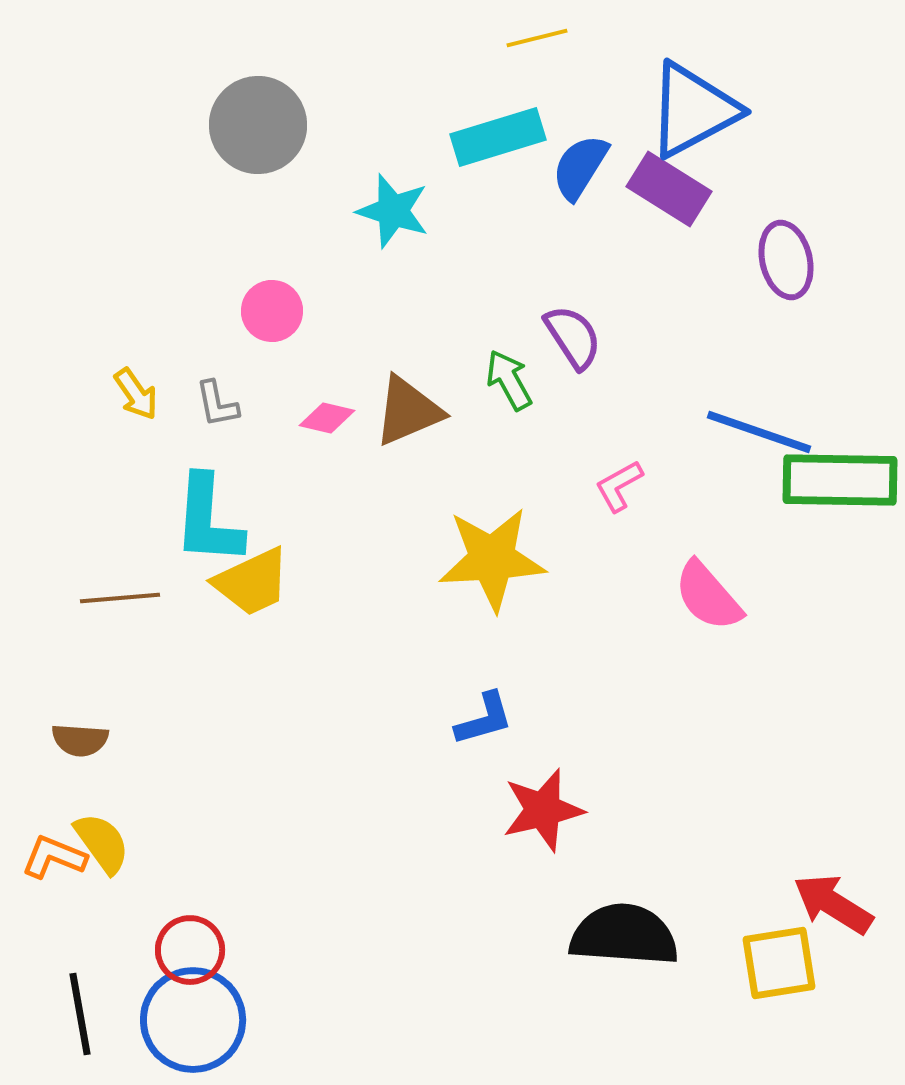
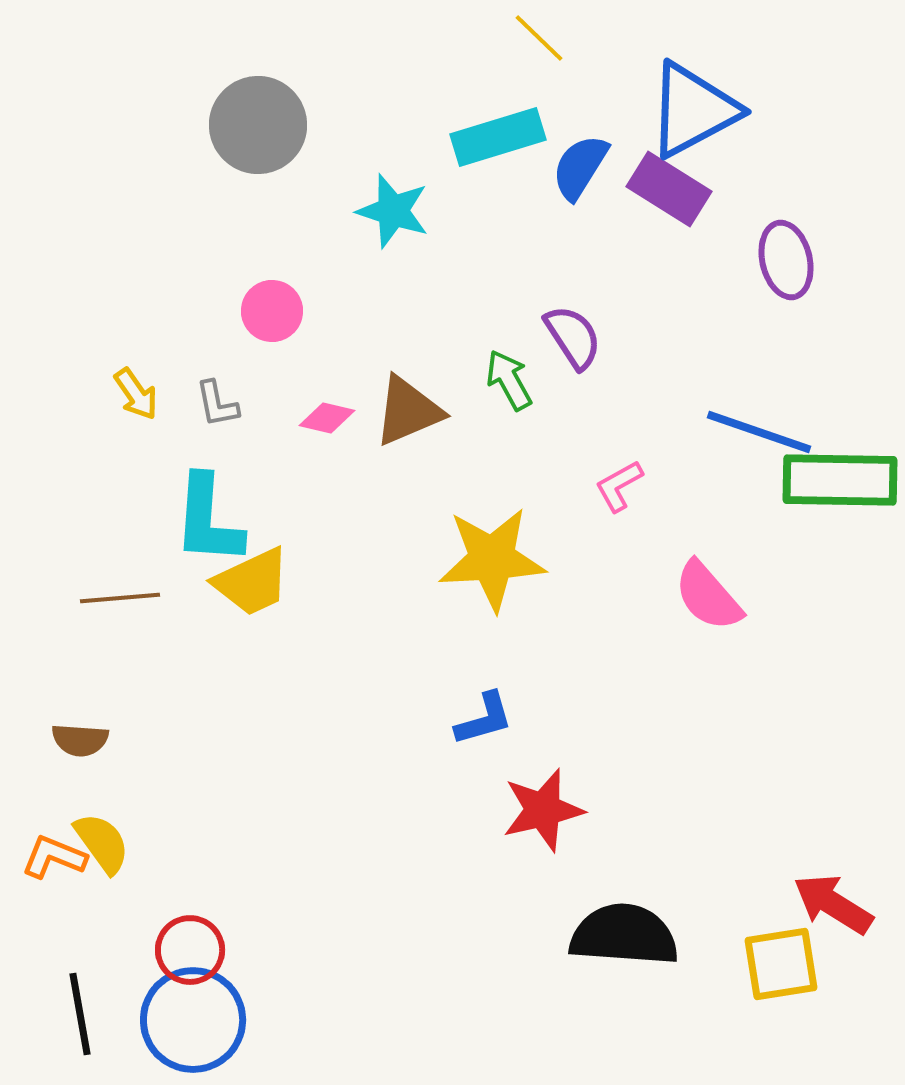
yellow line: moved 2 px right; rotated 58 degrees clockwise
yellow square: moved 2 px right, 1 px down
